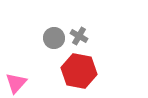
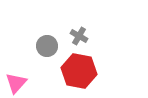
gray circle: moved 7 px left, 8 px down
